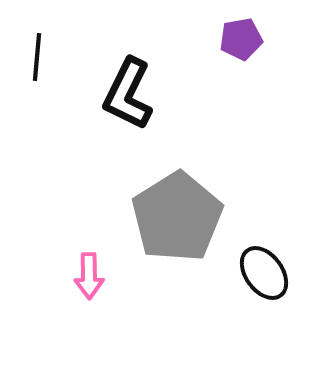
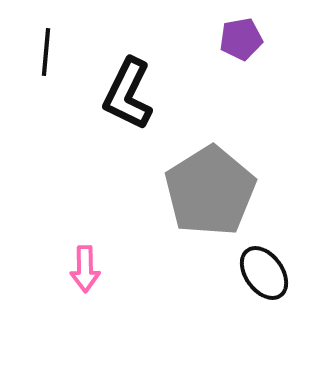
black line: moved 9 px right, 5 px up
gray pentagon: moved 33 px right, 26 px up
pink arrow: moved 4 px left, 7 px up
